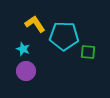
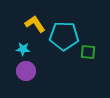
cyan star: rotated 16 degrees counterclockwise
